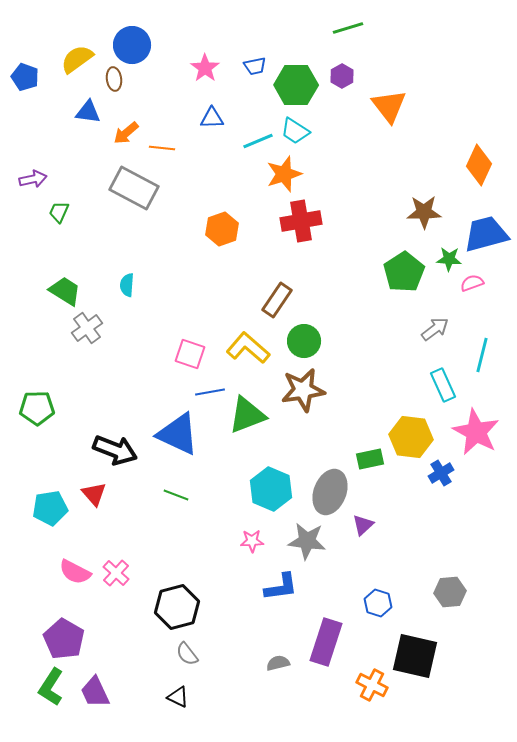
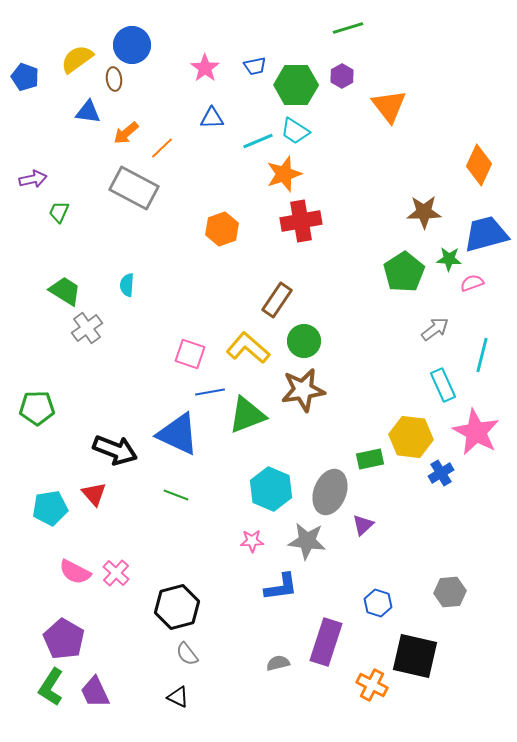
orange line at (162, 148): rotated 50 degrees counterclockwise
